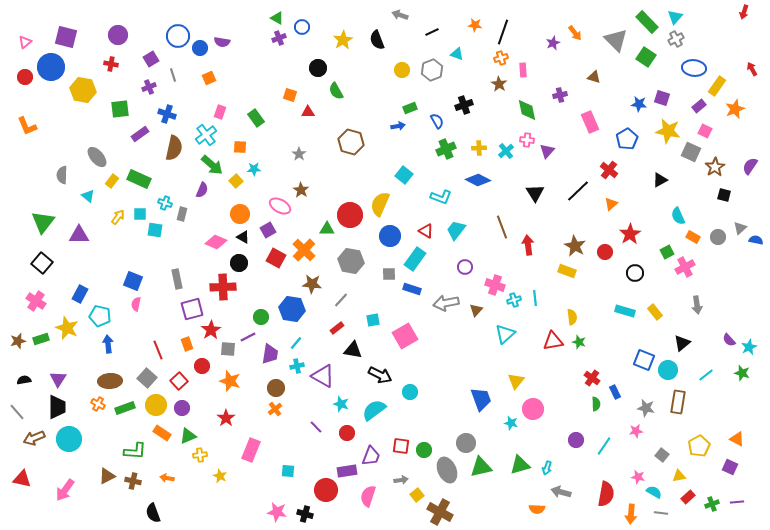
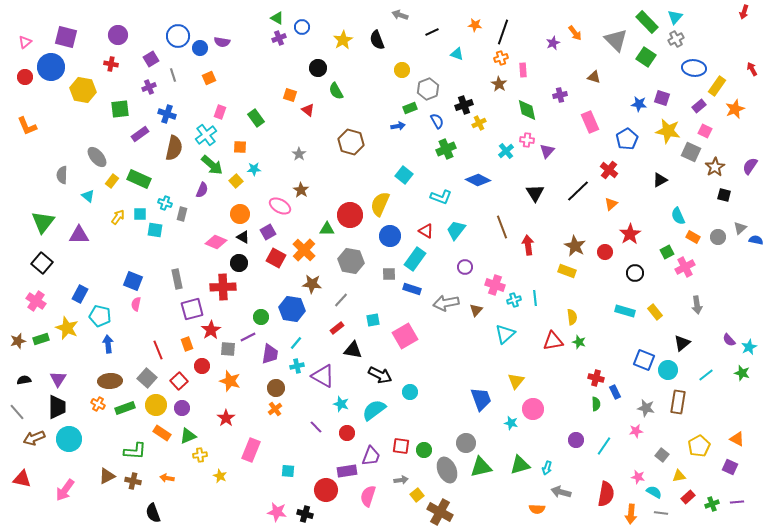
gray hexagon at (432, 70): moved 4 px left, 19 px down
red triangle at (308, 112): moved 2 px up; rotated 40 degrees clockwise
yellow cross at (479, 148): moved 25 px up; rotated 24 degrees counterclockwise
purple square at (268, 230): moved 2 px down
red cross at (592, 378): moved 4 px right; rotated 21 degrees counterclockwise
